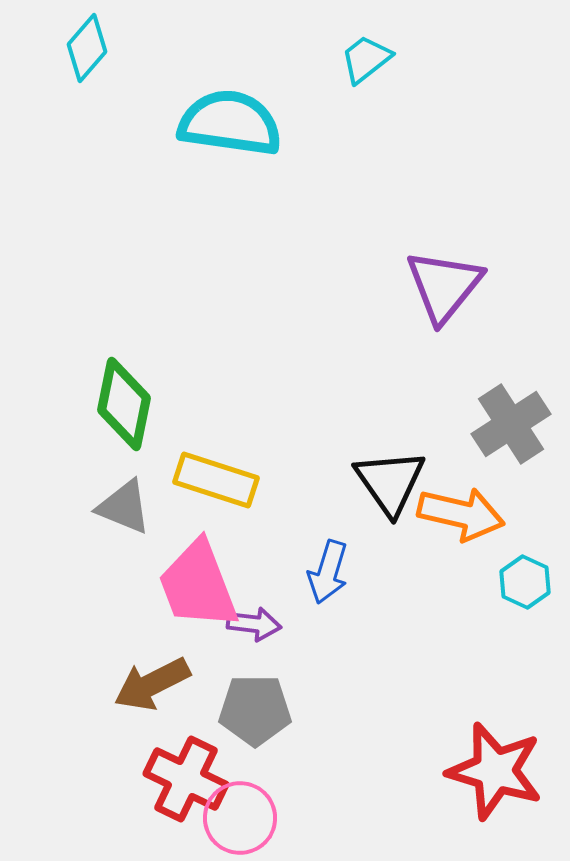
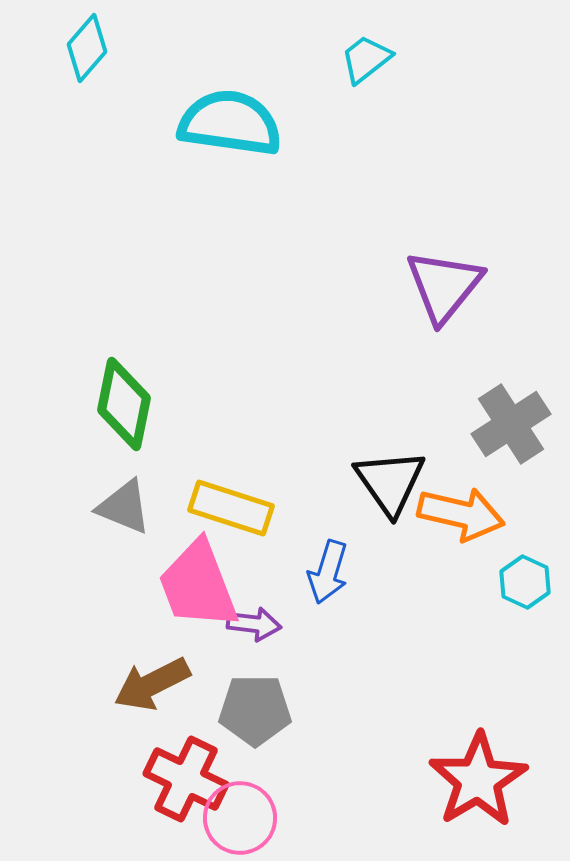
yellow rectangle: moved 15 px right, 28 px down
red star: moved 17 px left, 9 px down; rotated 24 degrees clockwise
